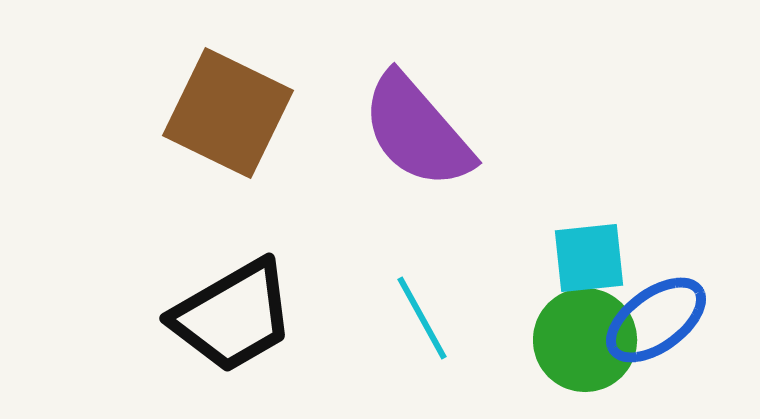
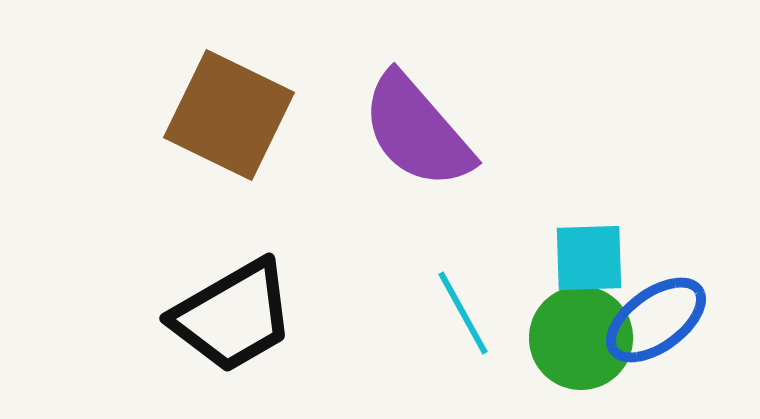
brown square: moved 1 px right, 2 px down
cyan square: rotated 4 degrees clockwise
cyan line: moved 41 px right, 5 px up
green circle: moved 4 px left, 2 px up
